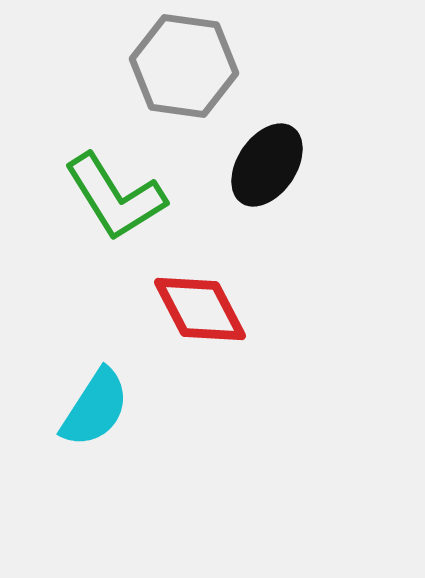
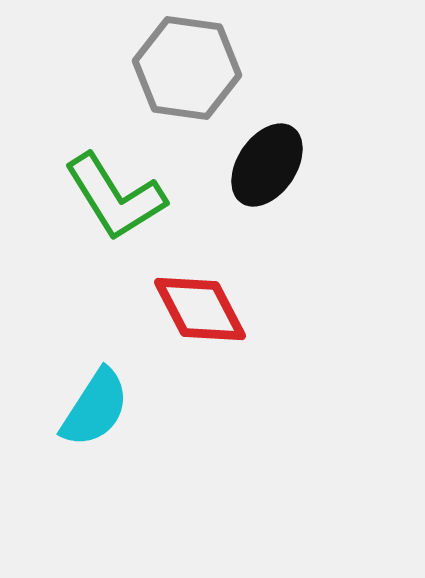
gray hexagon: moved 3 px right, 2 px down
